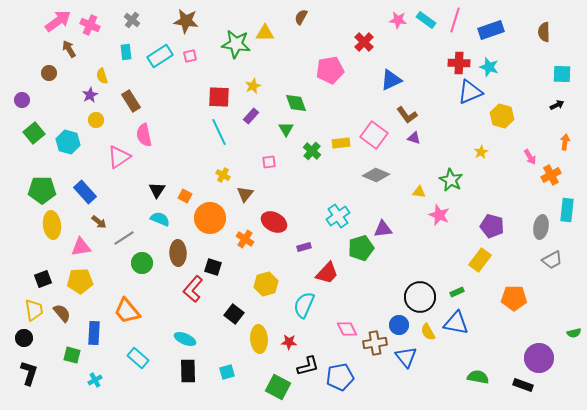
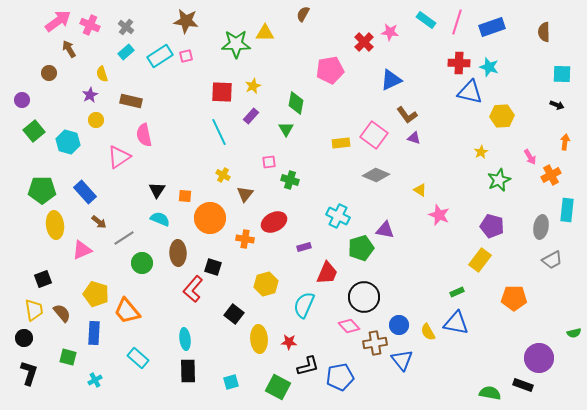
brown semicircle at (301, 17): moved 2 px right, 3 px up
gray cross at (132, 20): moved 6 px left, 7 px down
pink star at (398, 20): moved 8 px left, 12 px down
pink line at (455, 20): moved 2 px right, 2 px down
blue rectangle at (491, 30): moved 1 px right, 3 px up
green star at (236, 44): rotated 8 degrees counterclockwise
cyan rectangle at (126, 52): rotated 56 degrees clockwise
pink square at (190, 56): moved 4 px left
yellow semicircle at (102, 76): moved 2 px up
blue triangle at (470, 92): rotated 36 degrees clockwise
red square at (219, 97): moved 3 px right, 5 px up
brown rectangle at (131, 101): rotated 45 degrees counterclockwise
green diamond at (296, 103): rotated 30 degrees clockwise
black arrow at (557, 105): rotated 48 degrees clockwise
yellow hexagon at (502, 116): rotated 20 degrees counterclockwise
green square at (34, 133): moved 2 px up
green cross at (312, 151): moved 22 px left, 29 px down; rotated 24 degrees counterclockwise
green star at (451, 180): moved 48 px right; rotated 20 degrees clockwise
yellow triangle at (419, 192): moved 1 px right, 2 px up; rotated 24 degrees clockwise
orange square at (185, 196): rotated 24 degrees counterclockwise
cyan cross at (338, 216): rotated 30 degrees counterclockwise
red ellipse at (274, 222): rotated 55 degrees counterclockwise
yellow ellipse at (52, 225): moved 3 px right
purple triangle at (383, 229): moved 2 px right, 1 px down; rotated 18 degrees clockwise
orange cross at (245, 239): rotated 24 degrees counterclockwise
pink triangle at (81, 247): moved 1 px right, 3 px down; rotated 15 degrees counterclockwise
red trapezoid at (327, 273): rotated 20 degrees counterclockwise
yellow pentagon at (80, 281): moved 16 px right, 13 px down; rotated 20 degrees clockwise
black circle at (420, 297): moved 56 px left
pink diamond at (347, 329): moved 2 px right, 3 px up; rotated 15 degrees counterclockwise
cyan ellipse at (185, 339): rotated 60 degrees clockwise
green square at (72, 355): moved 4 px left, 2 px down
blue triangle at (406, 357): moved 4 px left, 3 px down
cyan square at (227, 372): moved 4 px right, 10 px down
green semicircle at (478, 377): moved 12 px right, 16 px down
